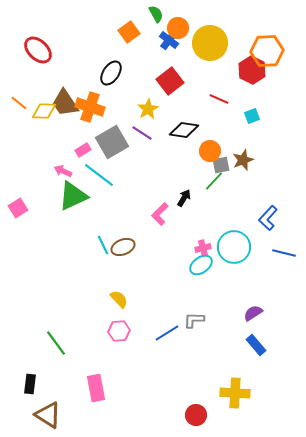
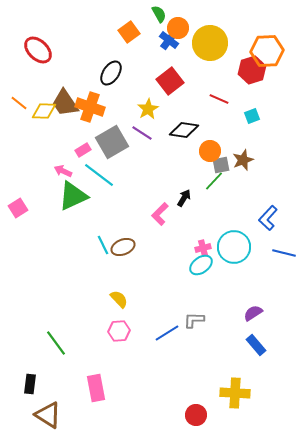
green semicircle at (156, 14): moved 3 px right
red hexagon at (252, 70): rotated 16 degrees clockwise
